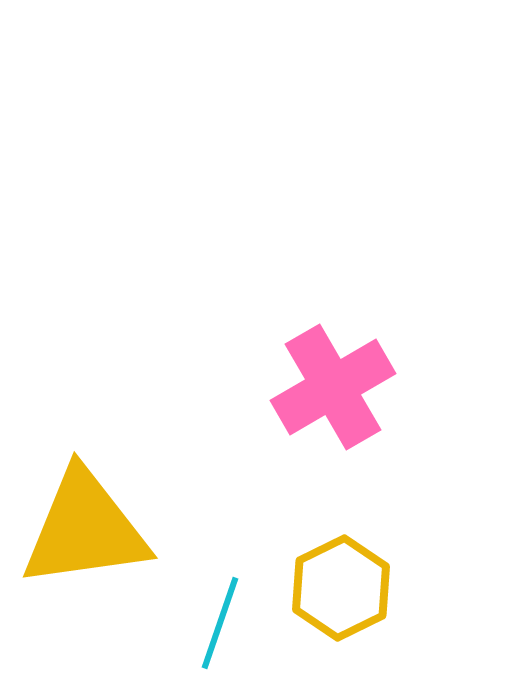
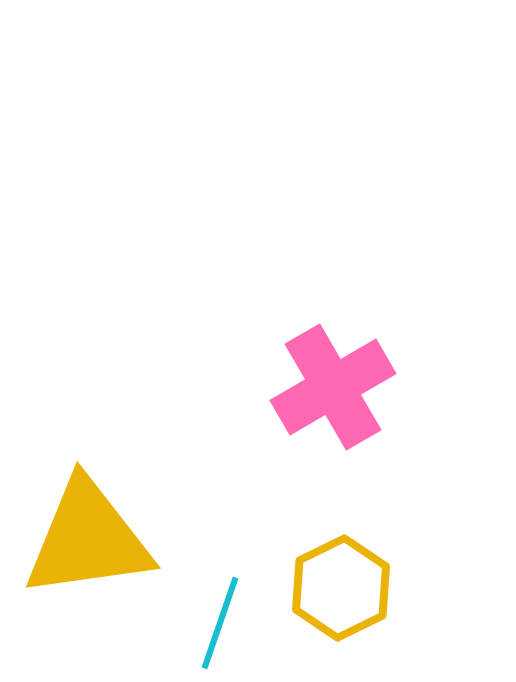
yellow triangle: moved 3 px right, 10 px down
